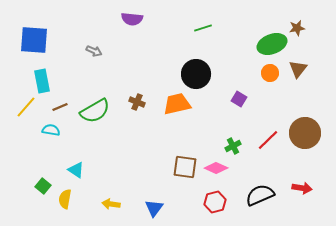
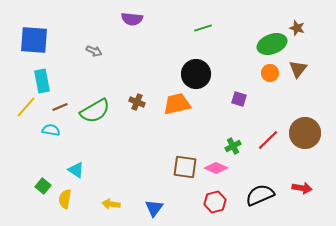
brown star: rotated 28 degrees clockwise
purple square: rotated 14 degrees counterclockwise
